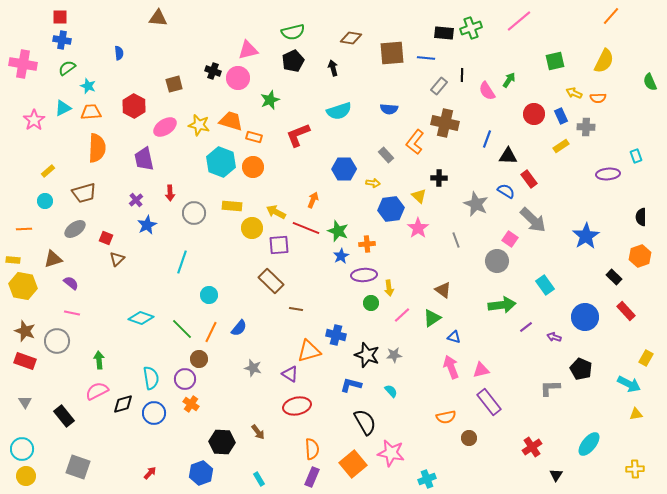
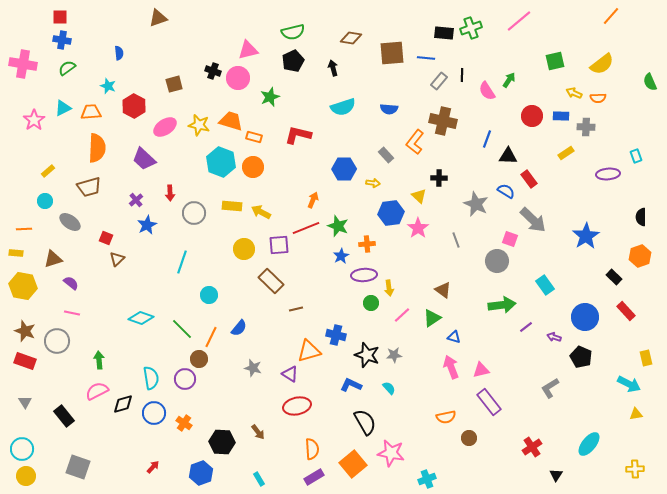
brown triangle at (158, 18): rotated 24 degrees counterclockwise
yellow semicircle at (604, 61): moved 2 px left, 3 px down; rotated 25 degrees clockwise
cyan star at (88, 86): moved 20 px right
gray rectangle at (439, 86): moved 5 px up
green star at (270, 100): moved 3 px up
cyan semicircle at (339, 111): moved 4 px right, 4 px up
red circle at (534, 114): moved 2 px left, 2 px down
blue rectangle at (561, 116): rotated 63 degrees counterclockwise
brown cross at (445, 123): moved 2 px left, 2 px up
red L-shape at (298, 135): rotated 36 degrees clockwise
yellow rectangle at (561, 146): moved 5 px right, 7 px down
purple trapezoid at (144, 159): rotated 35 degrees counterclockwise
brown trapezoid at (84, 193): moved 5 px right, 6 px up
blue hexagon at (391, 209): moved 4 px down
yellow arrow at (276, 212): moved 15 px left
yellow circle at (252, 228): moved 8 px left, 21 px down
red line at (306, 228): rotated 44 degrees counterclockwise
gray ellipse at (75, 229): moved 5 px left, 7 px up; rotated 70 degrees clockwise
green star at (338, 231): moved 5 px up
pink square at (510, 239): rotated 14 degrees counterclockwise
yellow rectangle at (13, 260): moved 3 px right, 7 px up
brown line at (296, 309): rotated 24 degrees counterclockwise
orange line at (211, 332): moved 5 px down
yellow rectangle at (646, 358): rotated 42 degrees counterclockwise
black pentagon at (581, 369): moved 12 px up
blue L-shape at (351, 385): rotated 10 degrees clockwise
gray L-shape at (550, 388): rotated 30 degrees counterclockwise
cyan semicircle at (391, 391): moved 2 px left, 3 px up
orange cross at (191, 404): moved 7 px left, 19 px down
red arrow at (150, 473): moved 3 px right, 6 px up
purple rectangle at (312, 477): moved 2 px right; rotated 36 degrees clockwise
